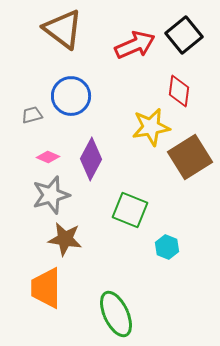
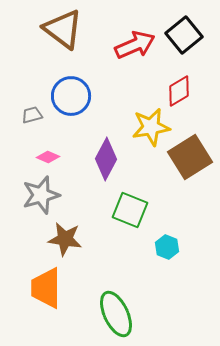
red diamond: rotated 52 degrees clockwise
purple diamond: moved 15 px right
gray star: moved 10 px left
